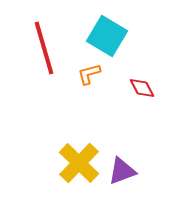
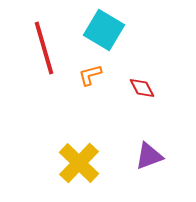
cyan square: moved 3 px left, 6 px up
orange L-shape: moved 1 px right, 1 px down
purple triangle: moved 27 px right, 15 px up
